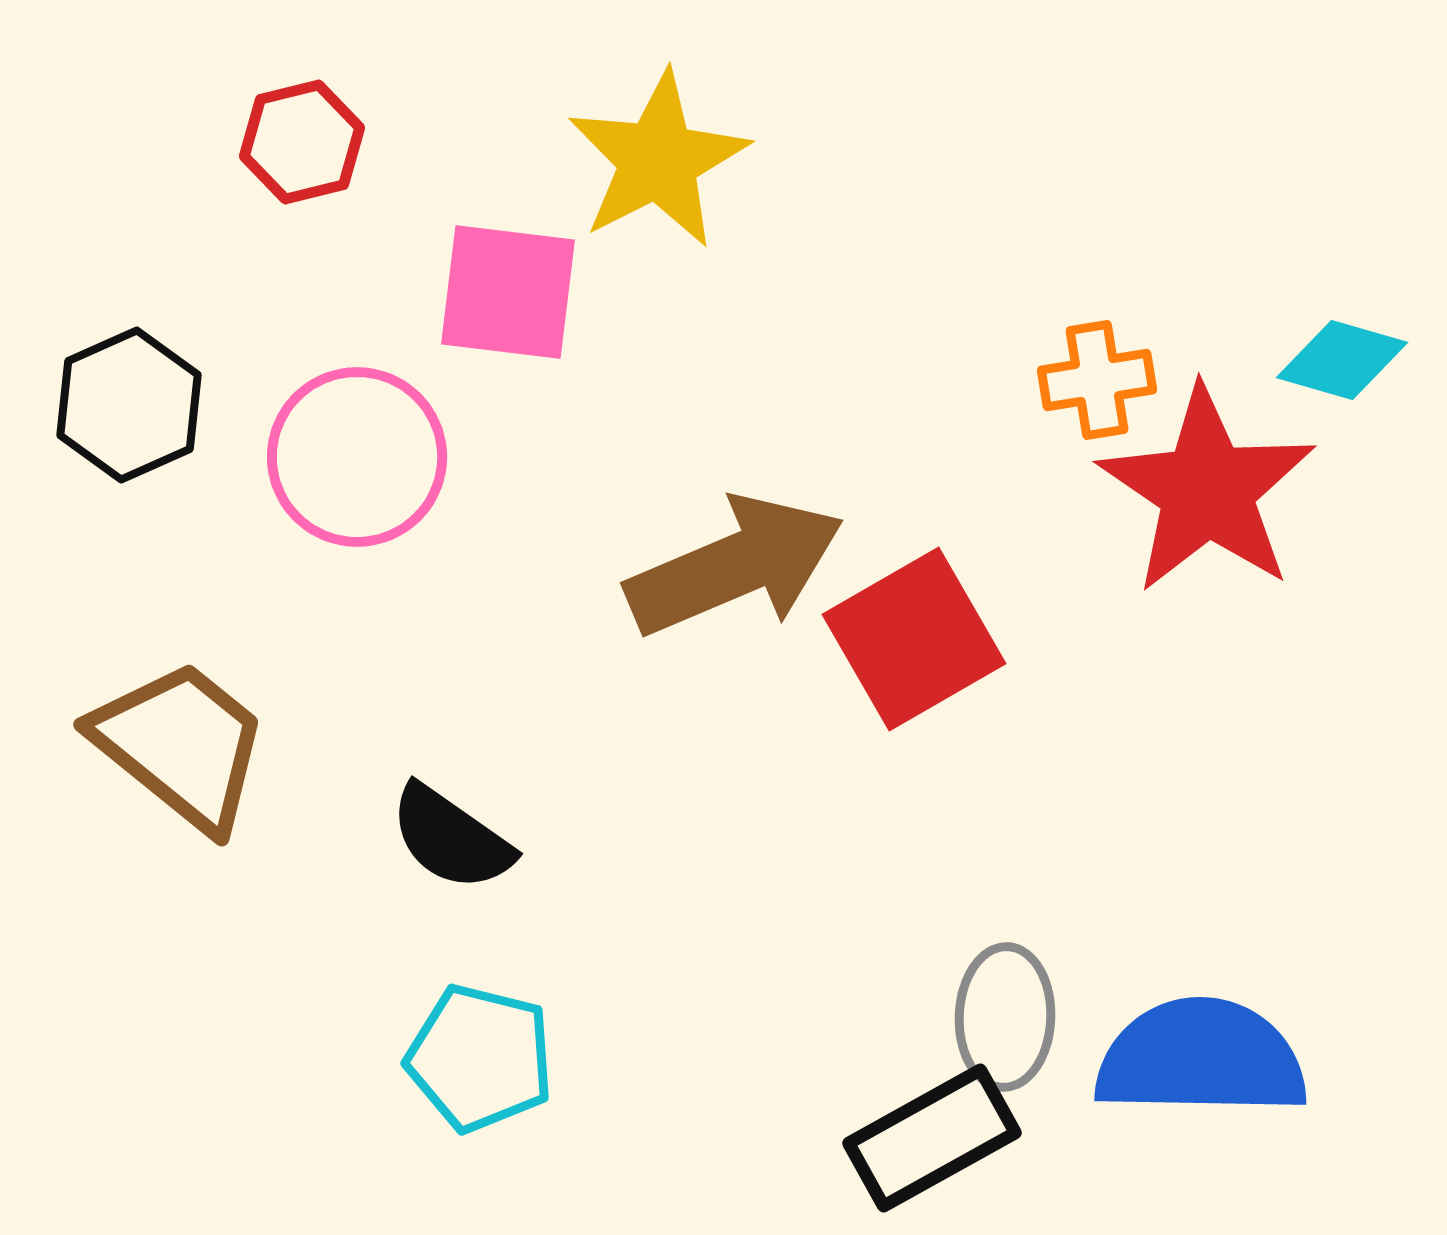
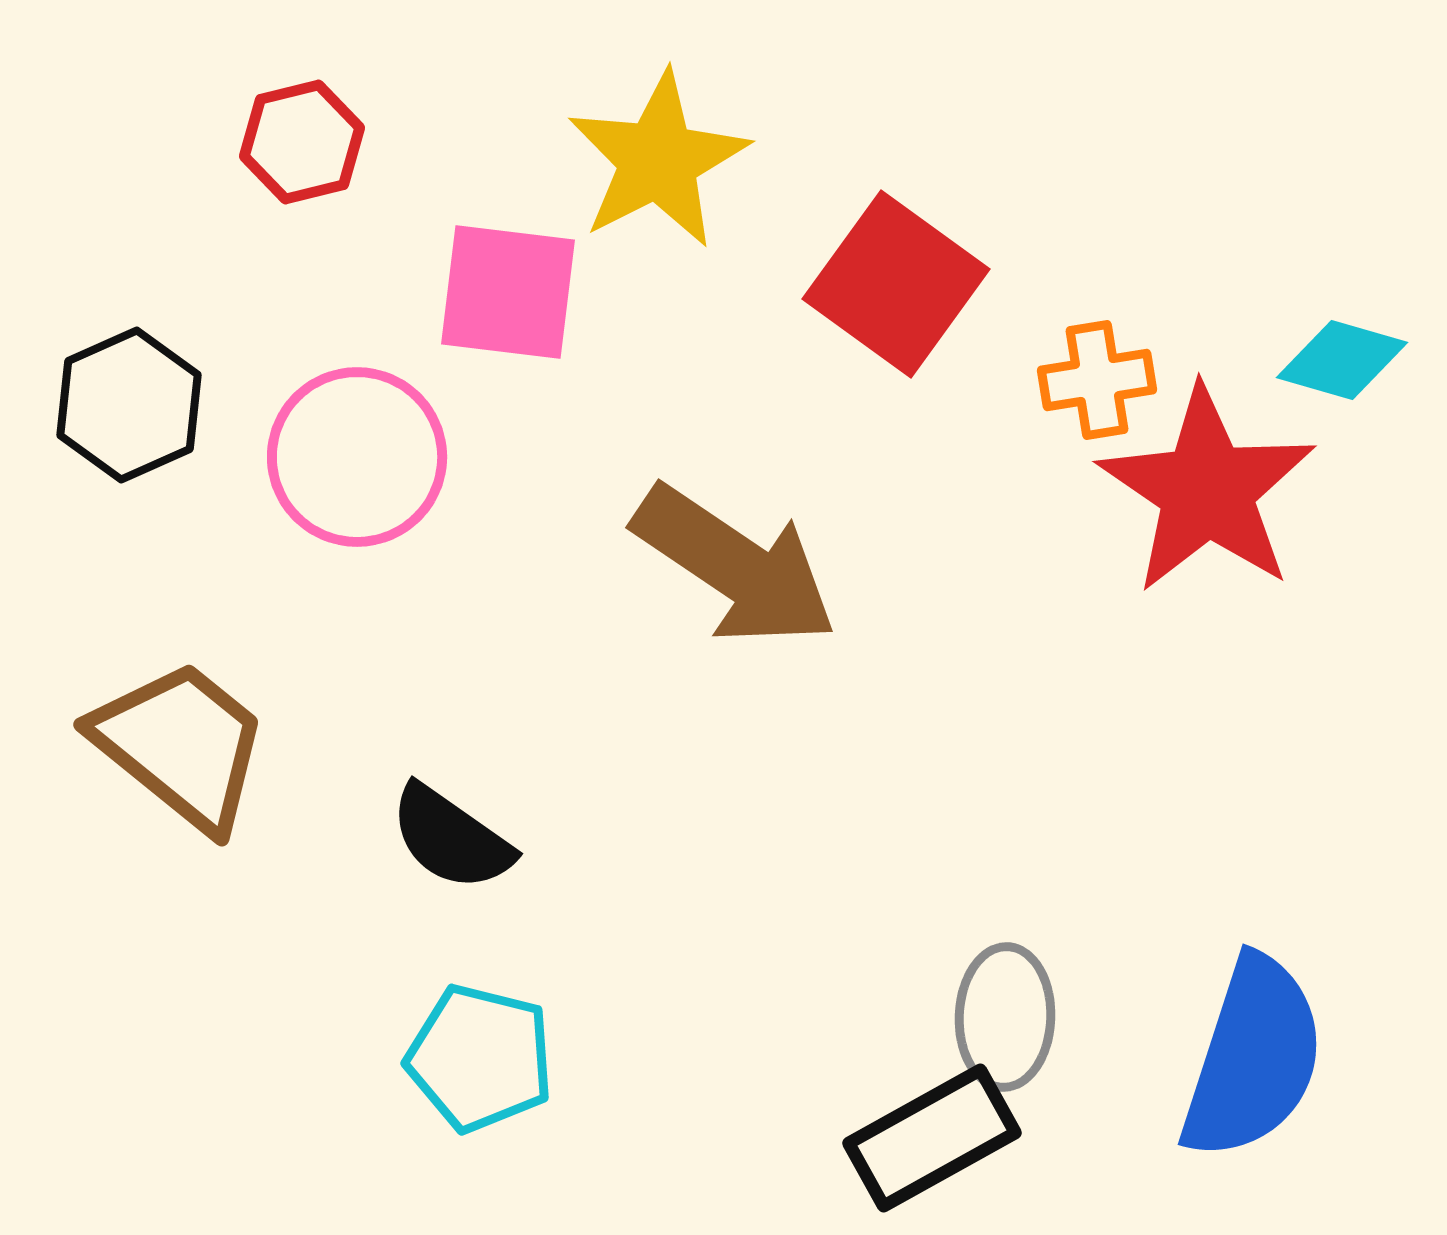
brown arrow: rotated 57 degrees clockwise
red square: moved 18 px left, 355 px up; rotated 24 degrees counterclockwise
blue semicircle: moved 52 px right; rotated 107 degrees clockwise
